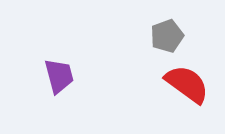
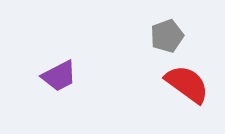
purple trapezoid: rotated 78 degrees clockwise
